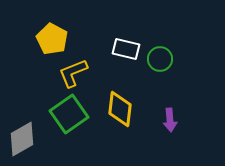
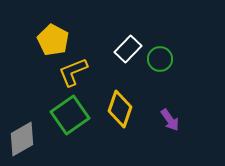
yellow pentagon: moved 1 px right, 1 px down
white rectangle: moved 2 px right; rotated 60 degrees counterclockwise
yellow L-shape: moved 1 px up
yellow diamond: rotated 12 degrees clockwise
green square: moved 1 px right, 1 px down
purple arrow: rotated 30 degrees counterclockwise
